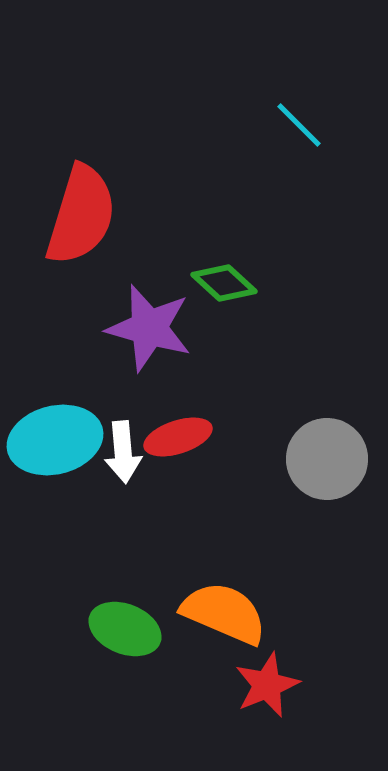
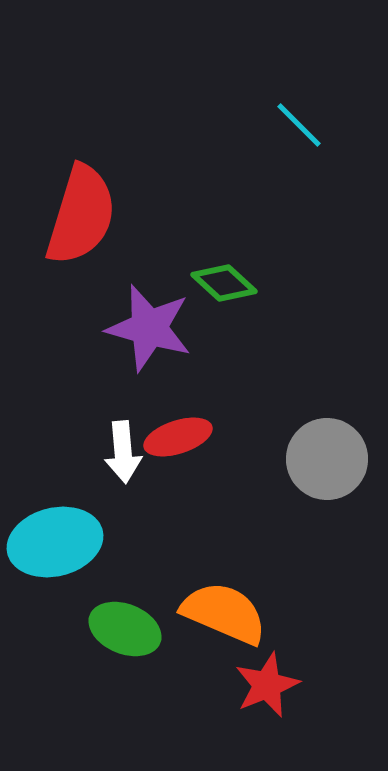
cyan ellipse: moved 102 px down
